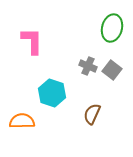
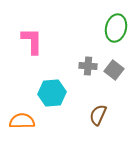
green ellipse: moved 4 px right
gray cross: rotated 18 degrees counterclockwise
gray square: moved 2 px right
cyan hexagon: rotated 24 degrees counterclockwise
brown semicircle: moved 6 px right, 1 px down
